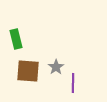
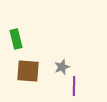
gray star: moved 6 px right; rotated 14 degrees clockwise
purple line: moved 1 px right, 3 px down
